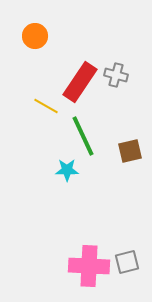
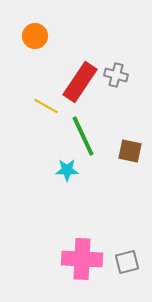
brown square: rotated 25 degrees clockwise
pink cross: moved 7 px left, 7 px up
